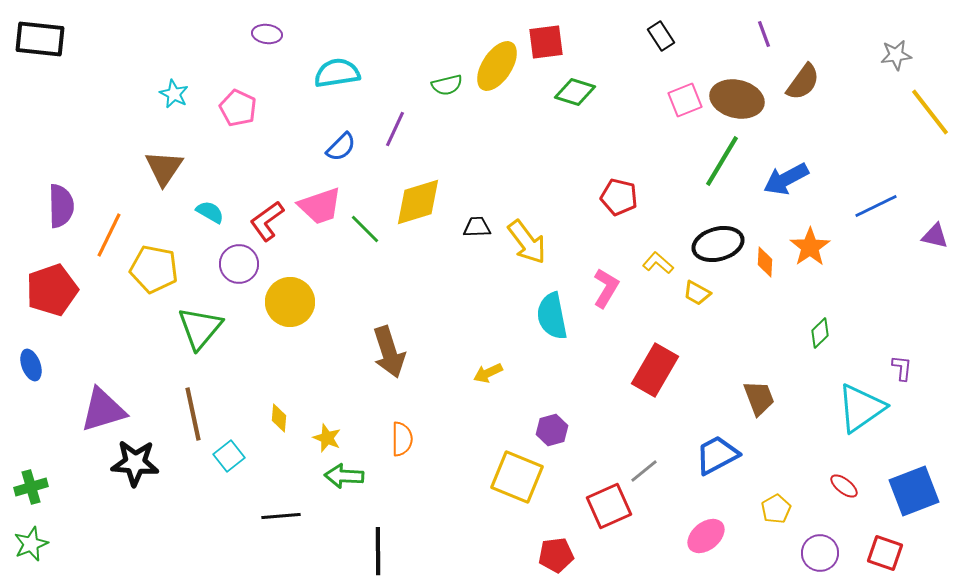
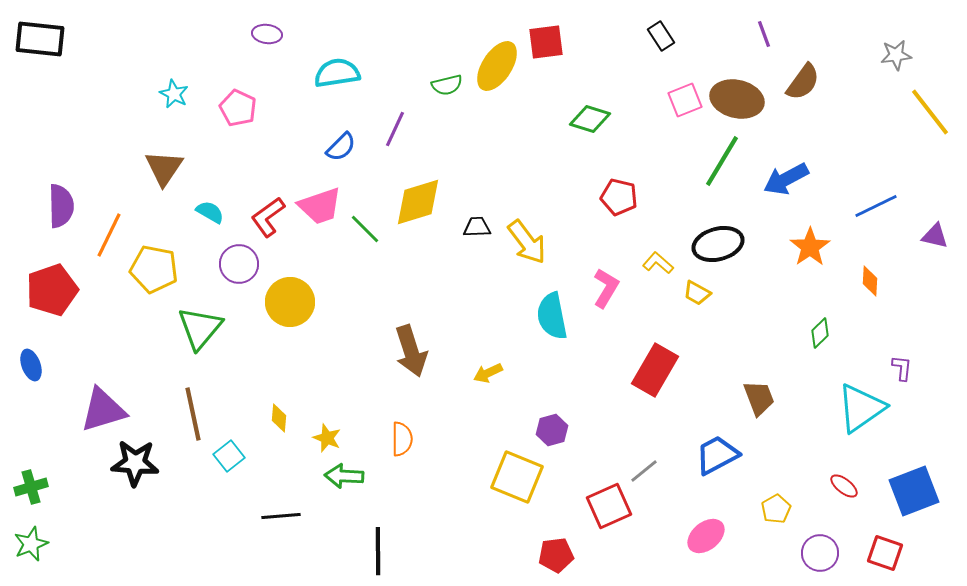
green diamond at (575, 92): moved 15 px right, 27 px down
red L-shape at (267, 221): moved 1 px right, 4 px up
orange diamond at (765, 262): moved 105 px right, 19 px down
brown arrow at (389, 352): moved 22 px right, 1 px up
